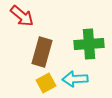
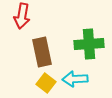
red arrow: rotated 60 degrees clockwise
brown rectangle: rotated 28 degrees counterclockwise
yellow square: rotated 24 degrees counterclockwise
